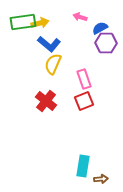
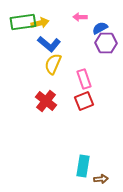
pink arrow: rotated 16 degrees counterclockwise
